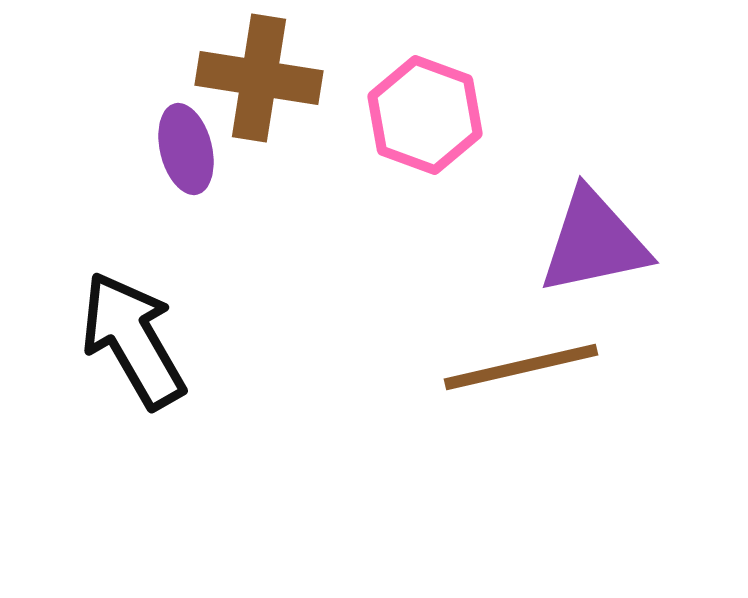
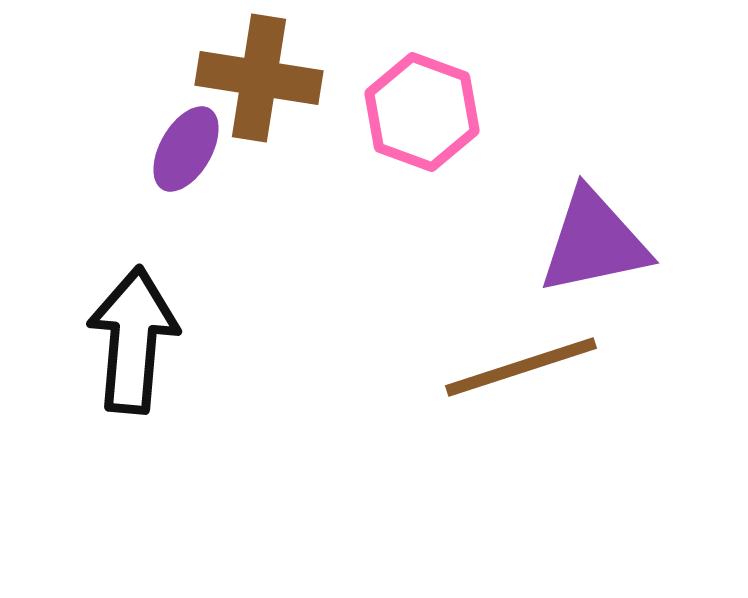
pink hexagon: moved 3 px left, 3 px up
purple ellipse: rotated 44 degrees clockwise
black arrow: rotated 35 degrees clockwise
brown line: rotated 5 degrees counterclockwise
